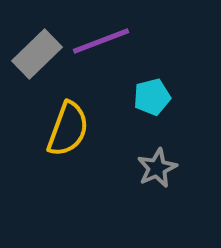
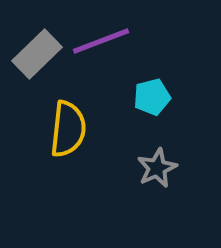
yellow semicircle: rotated 14 degrees counterclockwise
